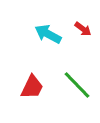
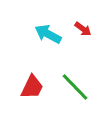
green line: moved 2 px left, 2 px down
